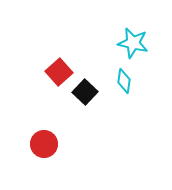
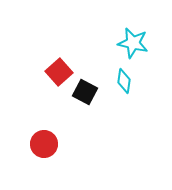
black square: rotated 15 degrees counterclockwise
